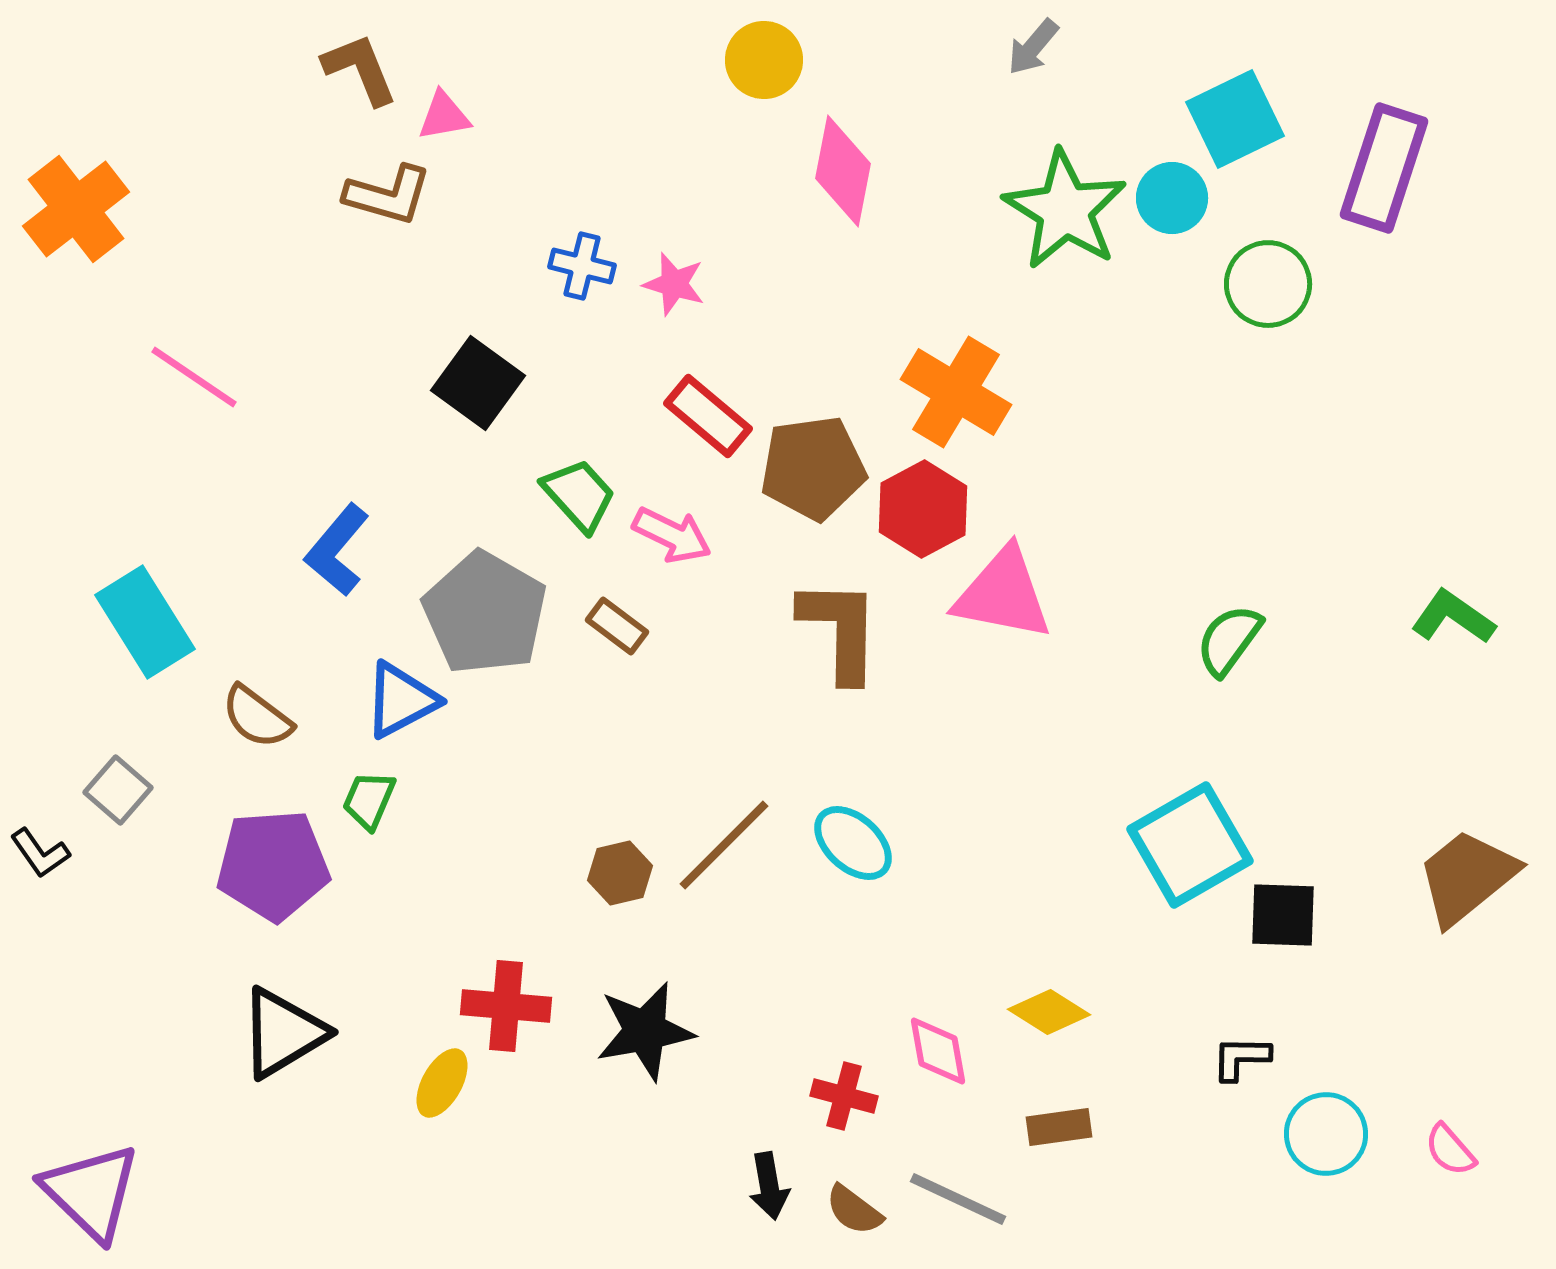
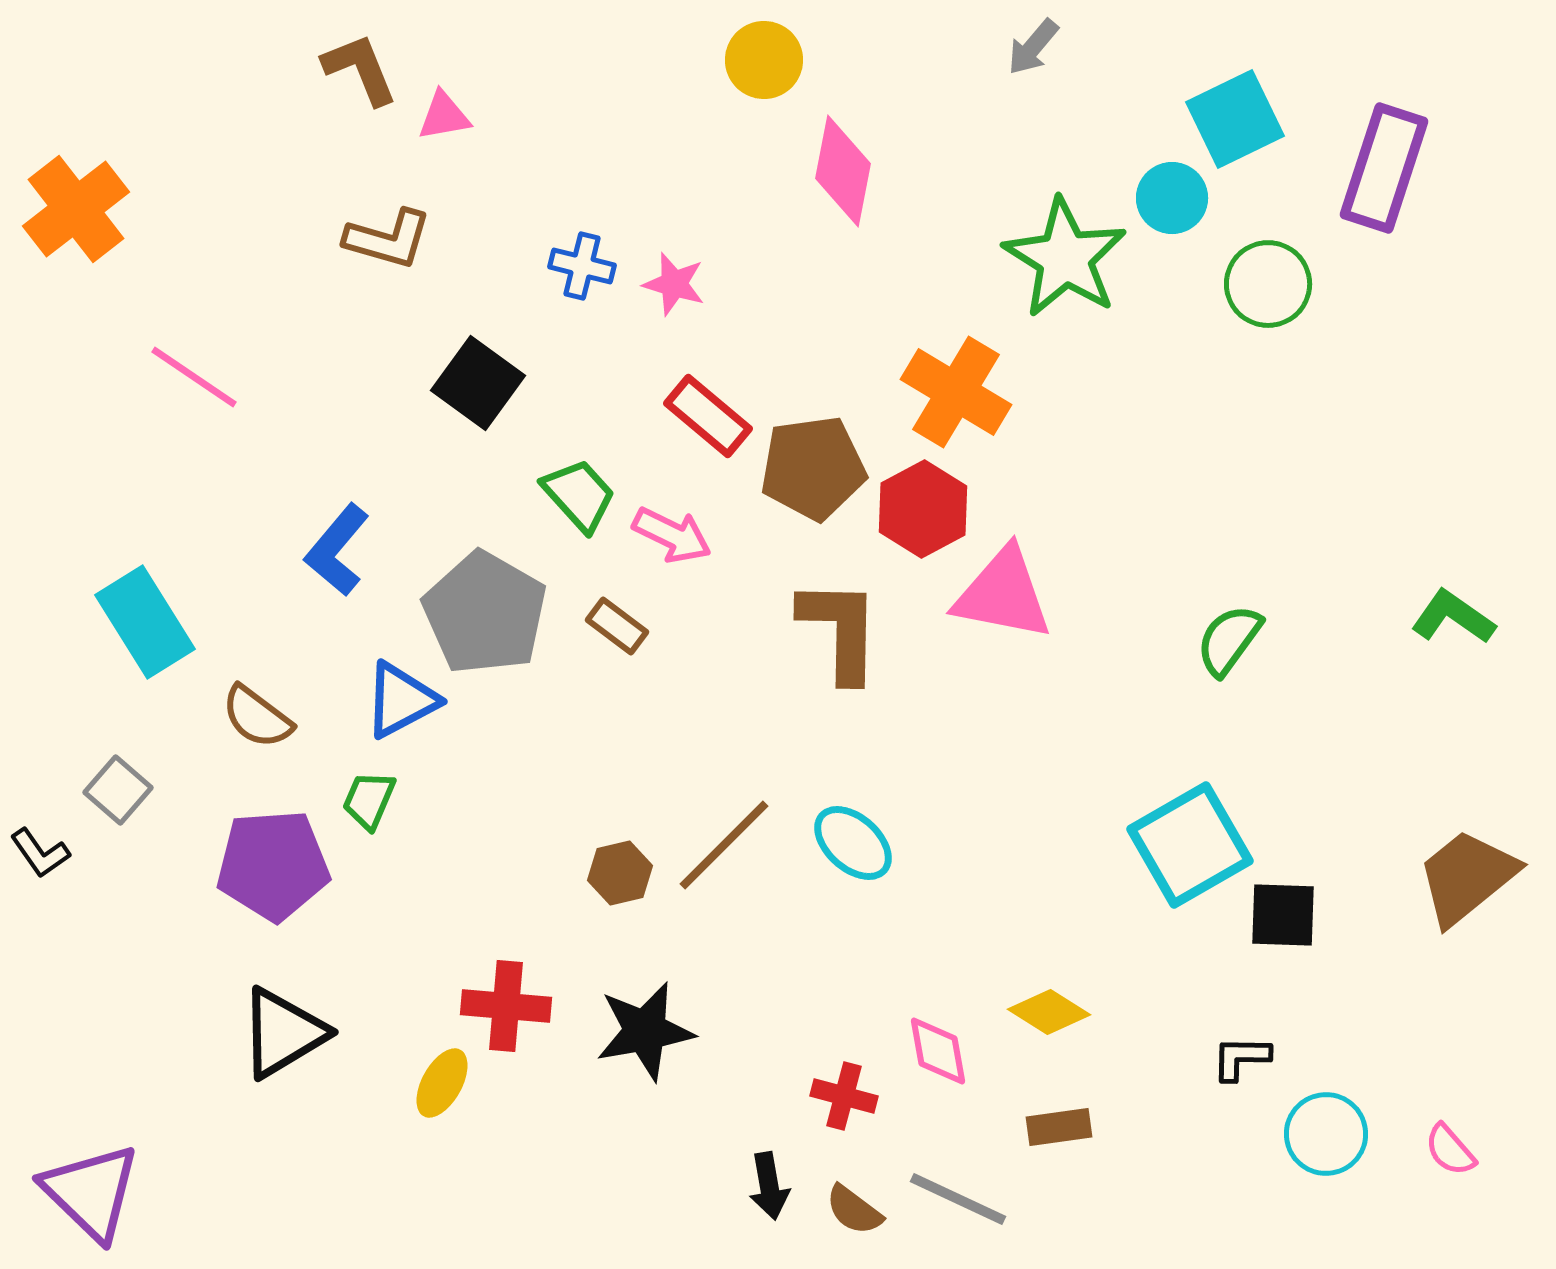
brown L-shape at (388, 195): moved 44 px down
green star at (1065, 210): moved 48 px down
